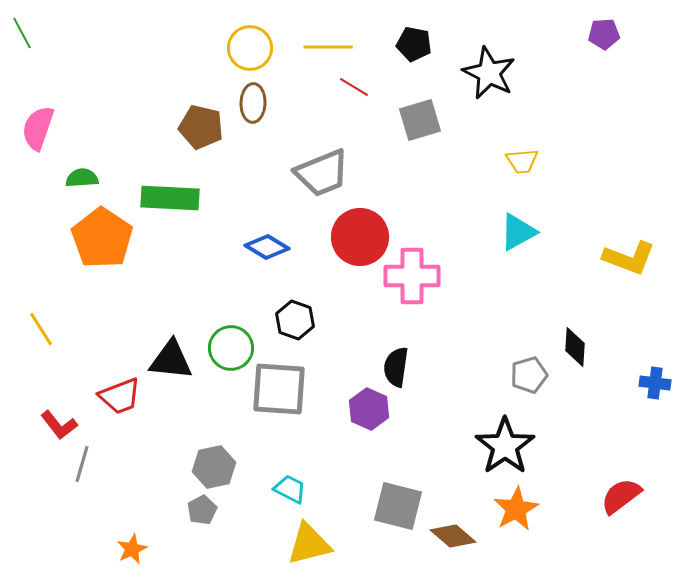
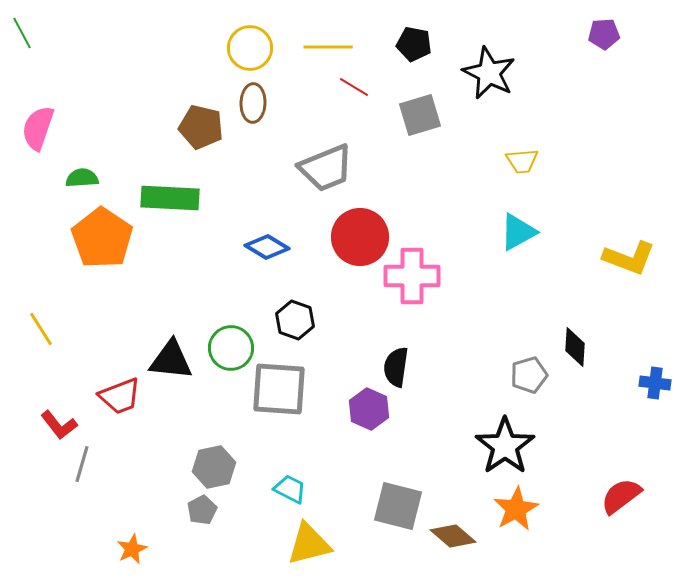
gray square at (420, 120): moved 5 px up
gray trapezoid at (322, 173): moved 4 px right, 5 px up
